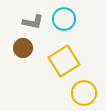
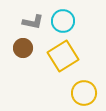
cyan circle: moved 1 px left, 2 px down
yellow square: moved 1 px left, 5 px up
